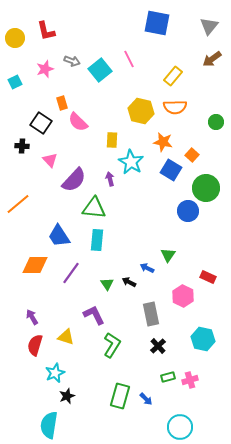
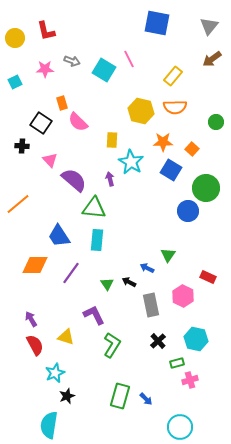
pink star at (45, 69): rotated 18 degrees clockwise
cyan square at (100, 70): moved 4 px right; rotated 20 degrees counterclockwise
orange star at (163, 142): rotated 12 degrees counterclockwise
orange square at (192, 155): moved 6 px up
purple semicircle at (74, 180): rotated 92 degrees counterclockwise
gray rectangle at (151, 314): moved 9 px up
purple arrow at (32, 317): moved 1 px left, 2 px down
cyan hexagon at (203, 339): moved 7 px left
red semicircle at (35, 345): rotated 135 degrees clockwise
black cross at (158, 346): moved 5 px up
green rectangle at (168, 377): moved 9 px right, 14 px up
